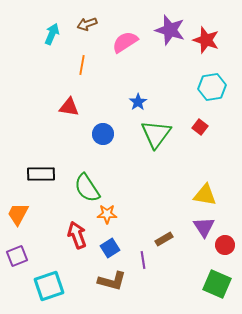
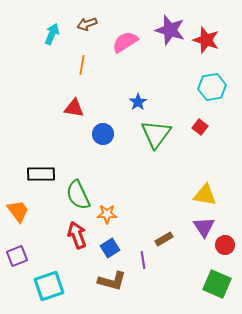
red triangle: moved 5 px right, 1 px down
green semicircle: moved 9 px left, 7 px down; rotated 8 degrees clockwise
orange trapezoid: moved 3 px up; rotated 115 degrees clockwise
